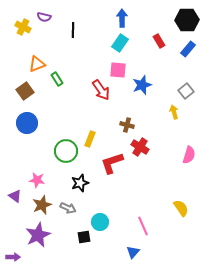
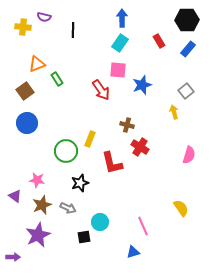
yellow cross: rotated 21 degrees counterclockwise
red L-shape: rotated 85 degrees counterclockwise
blue triangle: rotated 32 degrees clockwise
